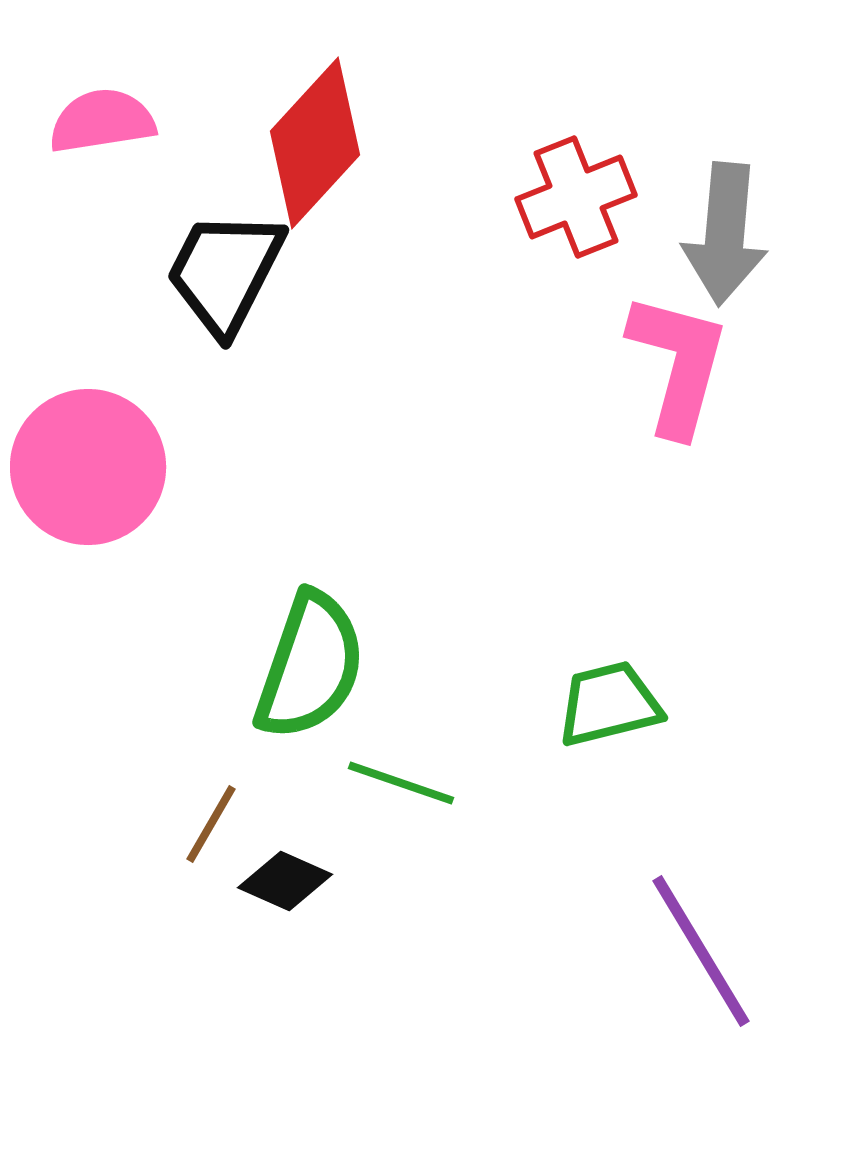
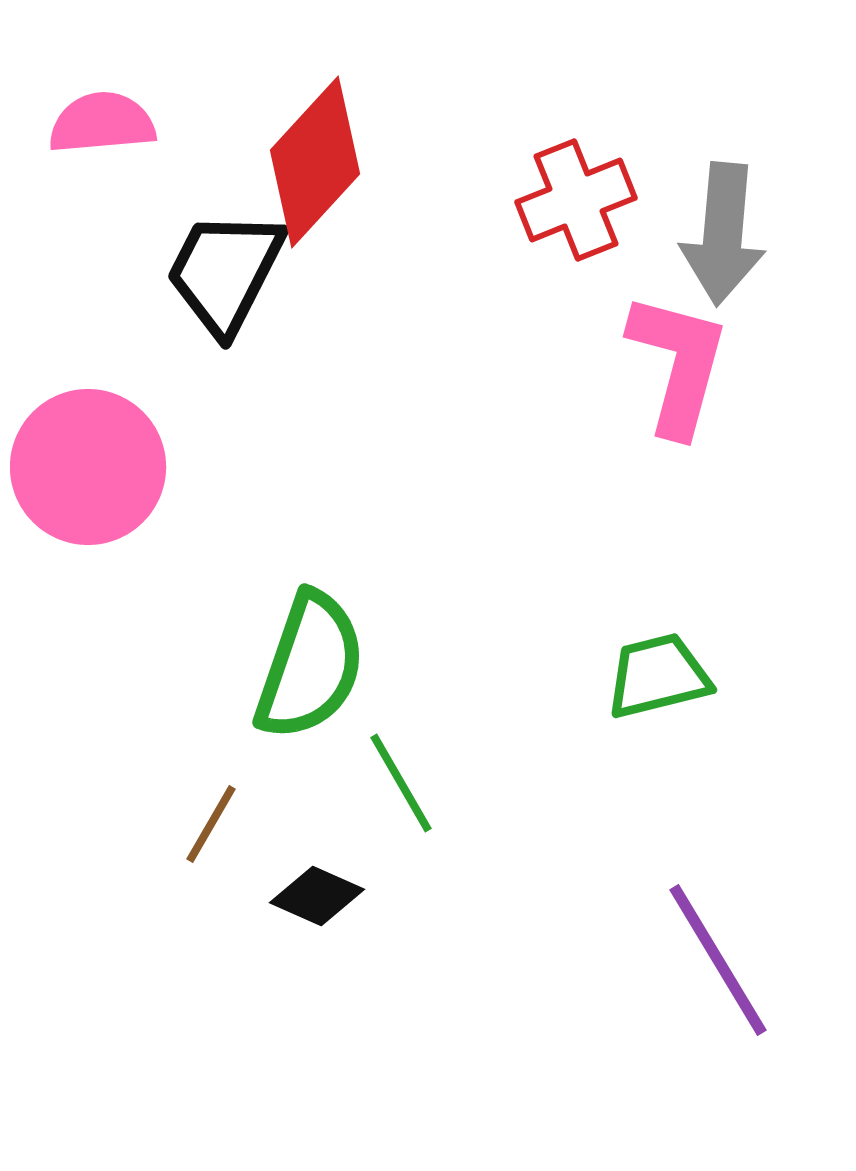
pink semicircle: moved 2 px down; rotated 4 degrees clockwise
red diamond: moved 19 px down
red cross: moved 3 px down
gray arrow: moved 2 px left
green trapezoid: moved 49 px right, 28 px up
green line: rotated 41 degrees clockwise
black diamond: moved 32 px right, 15 px down
purple line: moved 17 px right, 9 px down
